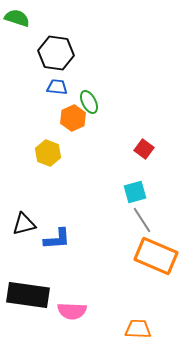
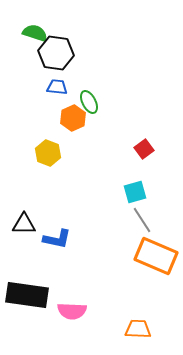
green semicircle: moved 18 px right, 15 px down
red square: rotated 18 degrees clockwise
black triangle: rotated 15 degrees clockwise
blue L-shape: rotated 16 degrees clockwise
black rectangle: moved 1 px left
